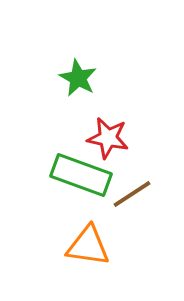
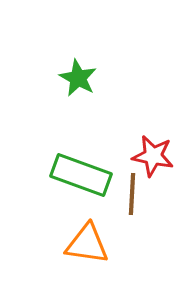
red star: moved 45 px right, 18 px down
brown line: rotated 54 degrees counterclockwise
orange triangle: moved 1 px left, 2 px up
